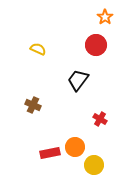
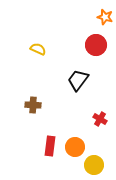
orange star: rotated 21 degrees counterclockwise
brown cross: rotated 21 degrees counterclockwise
red rectangle: moved 7 px up; rotated 72 degrees counterclockwise
